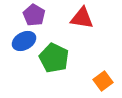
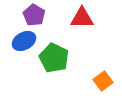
red triangle: rotated 10 degrees counterclockwise
